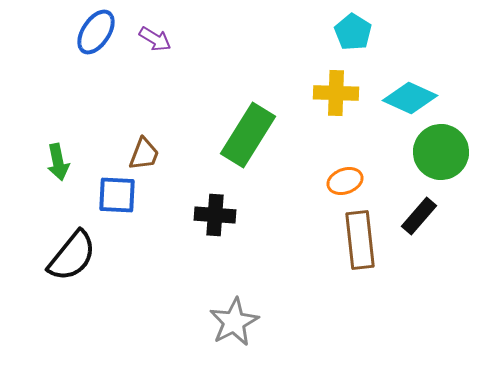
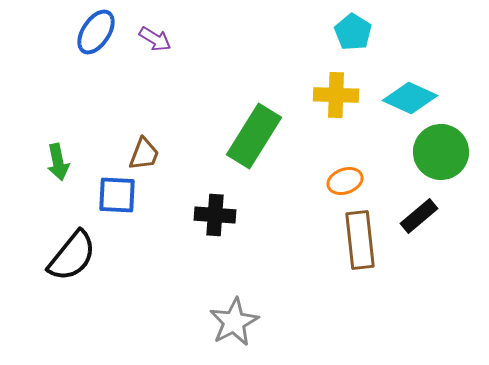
yellow cross: moved 2 px down
green rectangle: moved 6 px right, 1 px down
black rectangle: rotated 9 degrees clockwise
